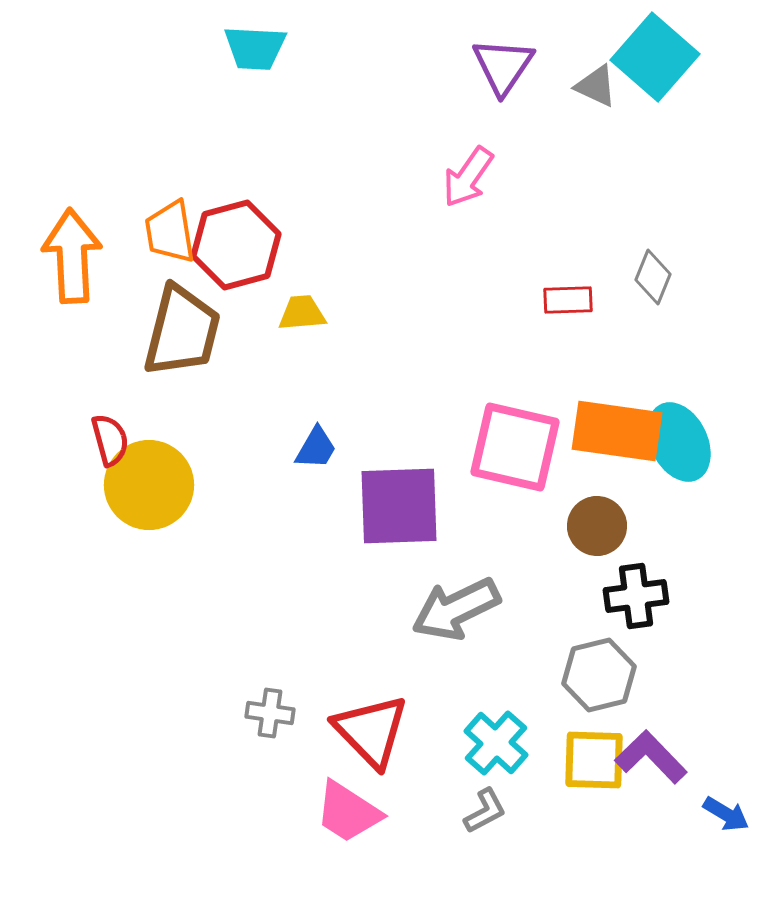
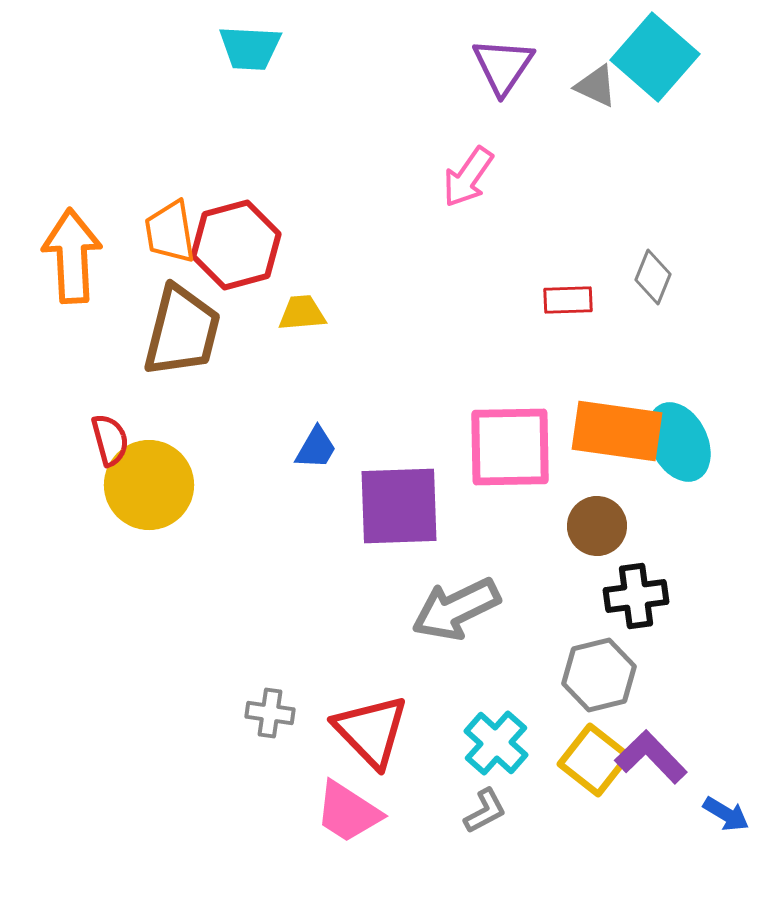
cyan trapezoid: moved 5 px left
pink square: moved 5 px left; rotated 14 degrees counterclockwise
yellow square: rotated 36 degrees clockwise
